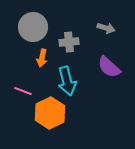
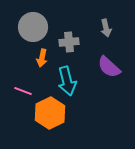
gray arrow: rotated 60 degrees clockwise
